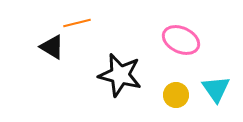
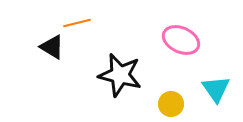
yellow circle: moved 5 px left, 9 px down
